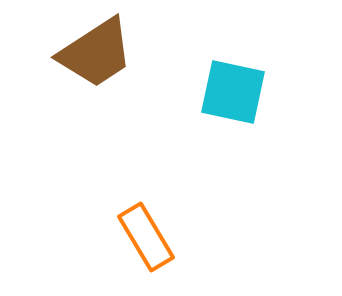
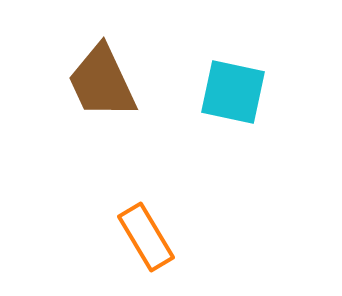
brown trapezoid: moved 6 px right, 29 px down; rotated 98 degrees clockwise
